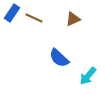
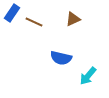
brown line: moved 4 px down
blue semicircle: moved 2 px right; rotated 30 degrees counterclockwise
